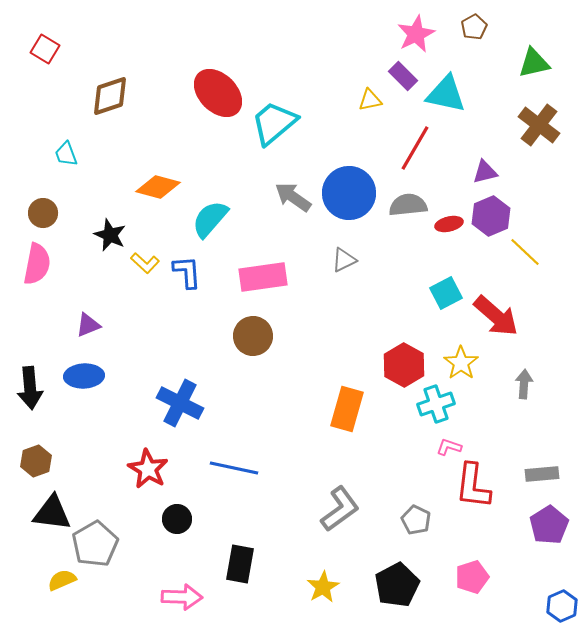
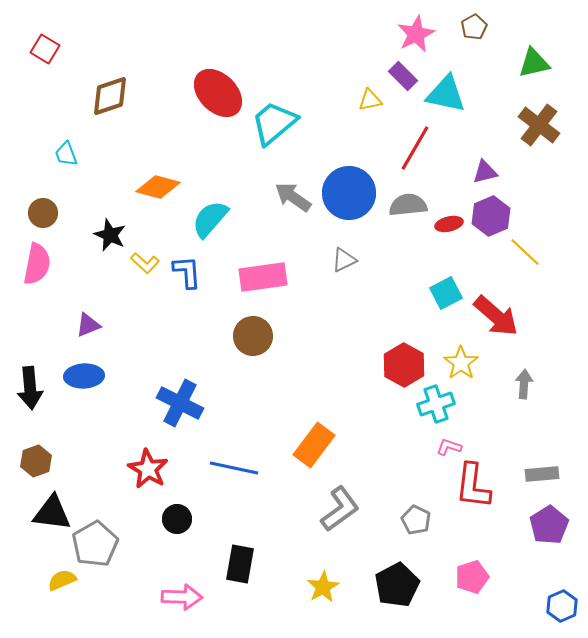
orange rectangle at (347, 409): moved 33 px left, 36 px down; rotated 21 degrees clockwise
